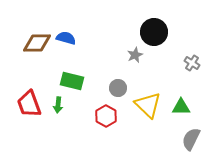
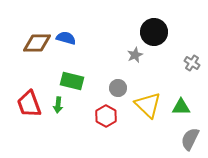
gray semicircle: moved 1 px left
